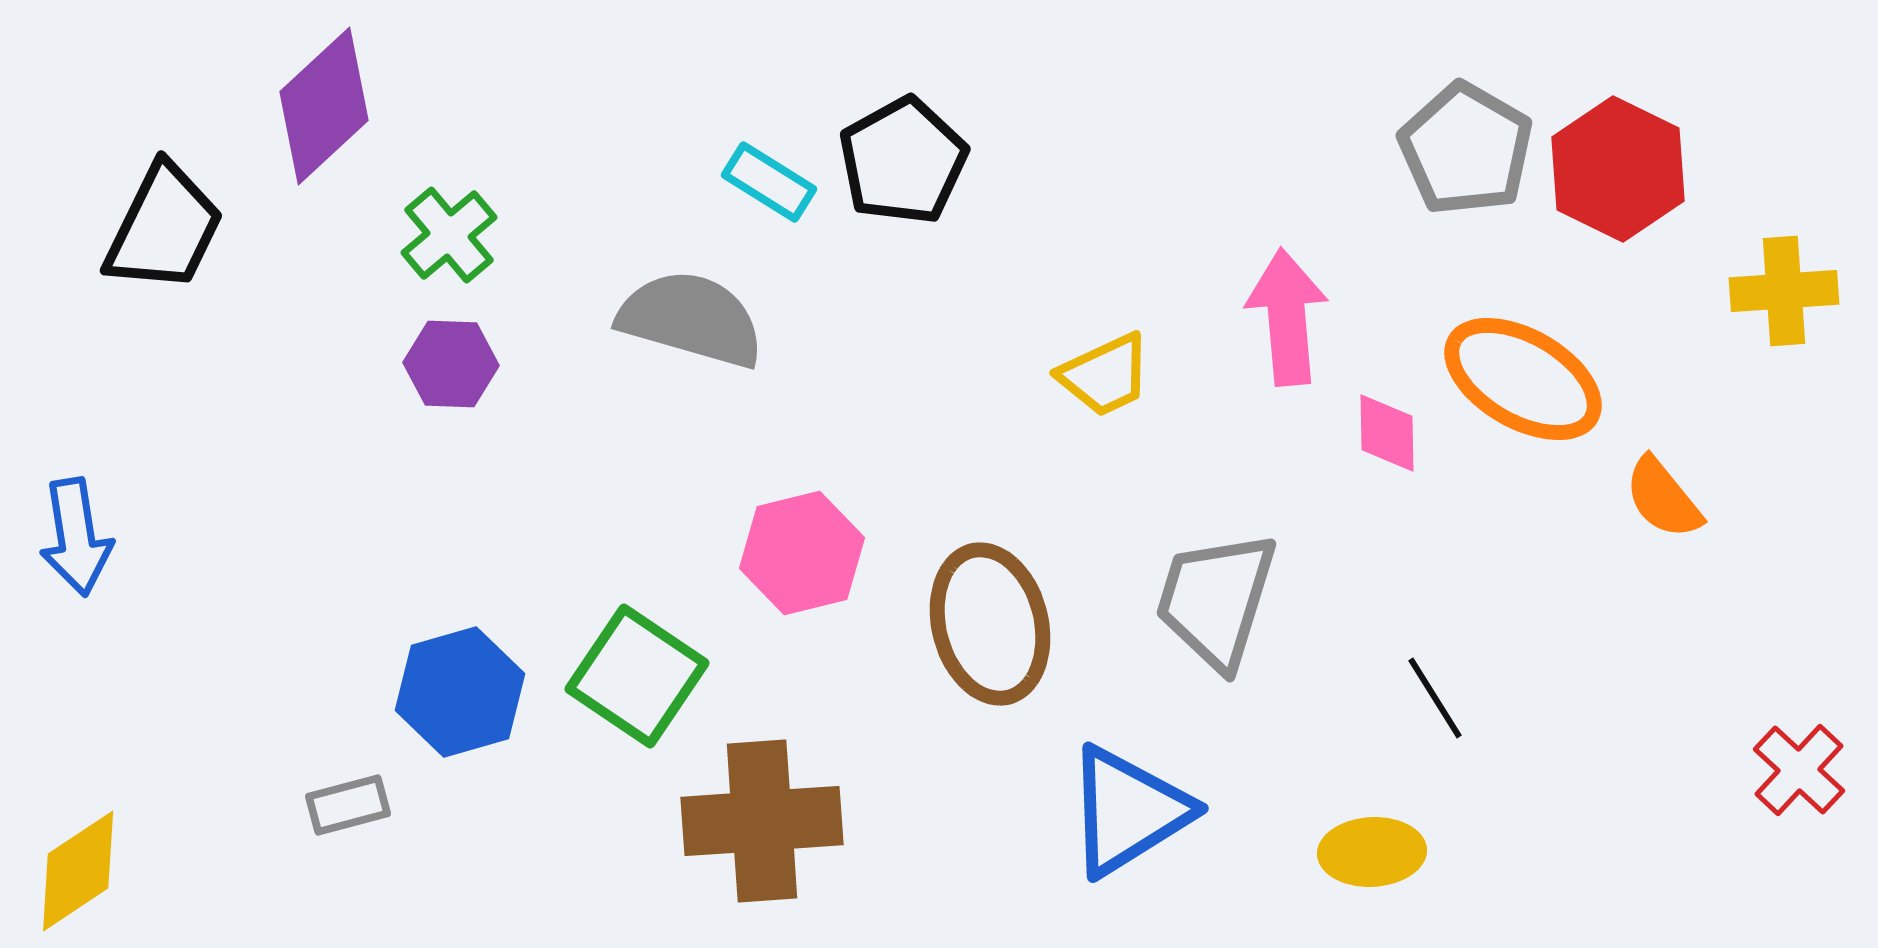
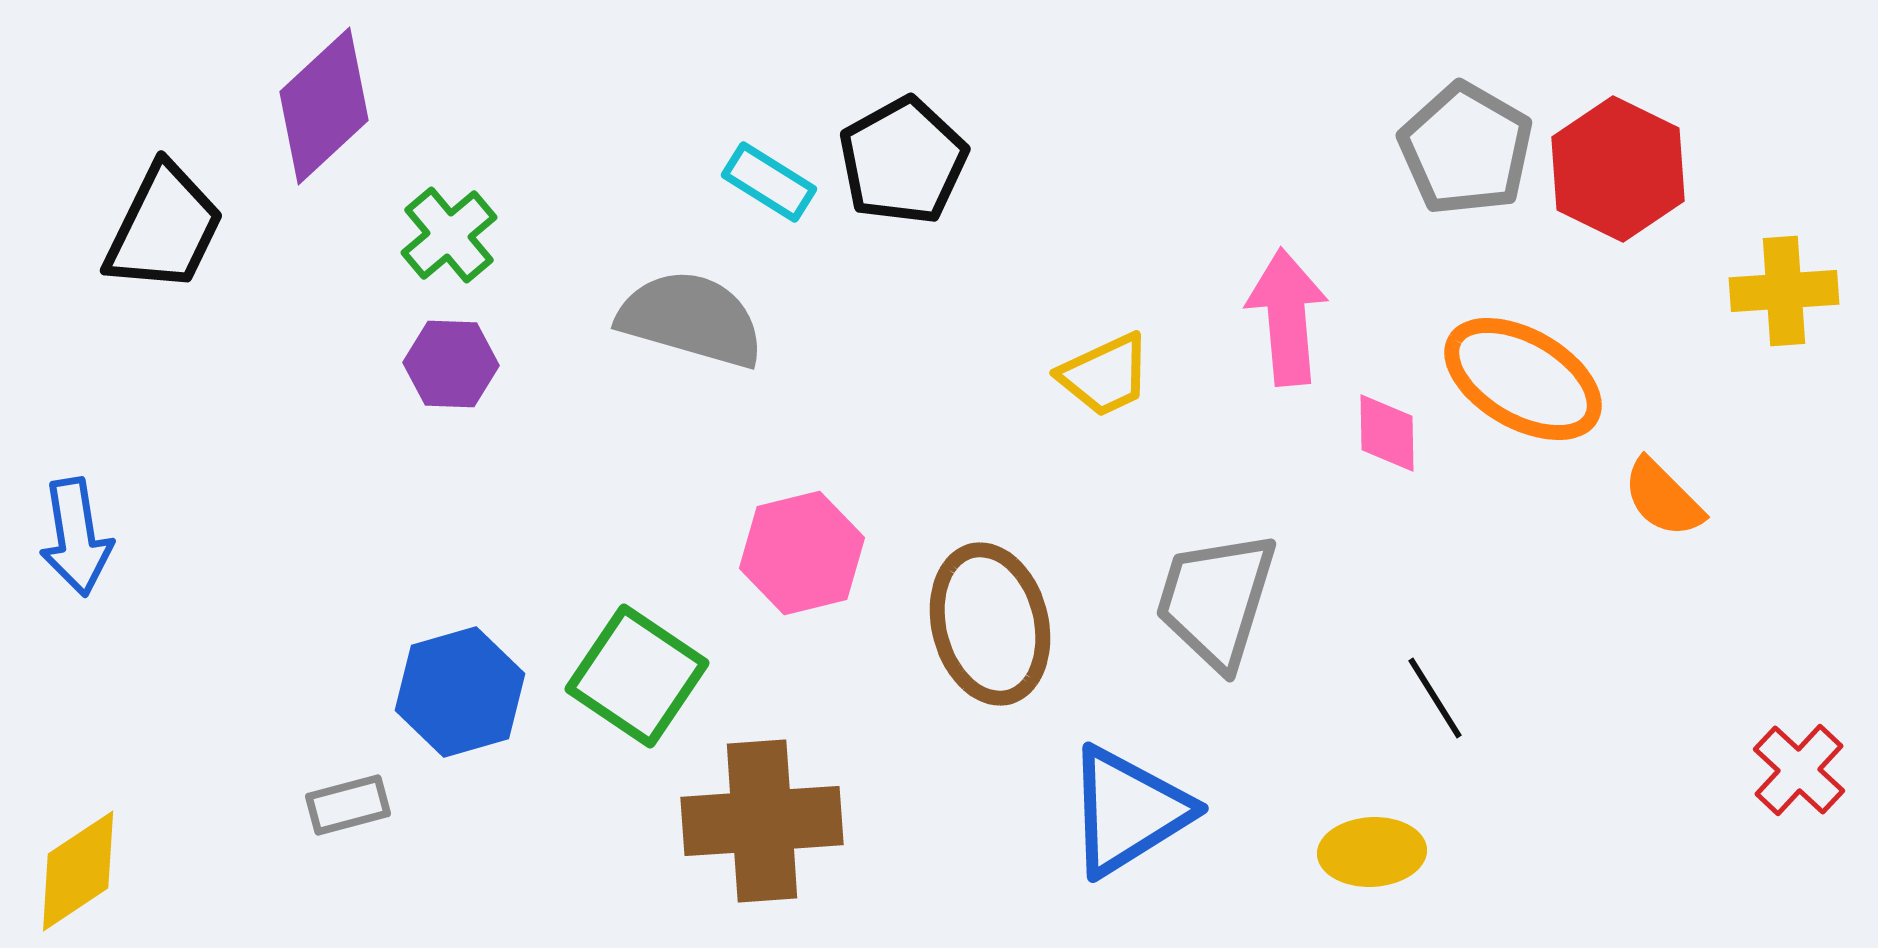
orange semicircle: rotated 6 degrees counterclockwise
